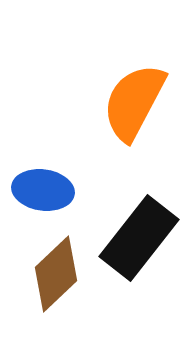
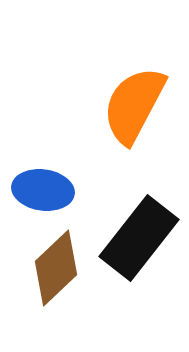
orange semicircle: moved 3 px down
brown diamond: moved 6 px up
